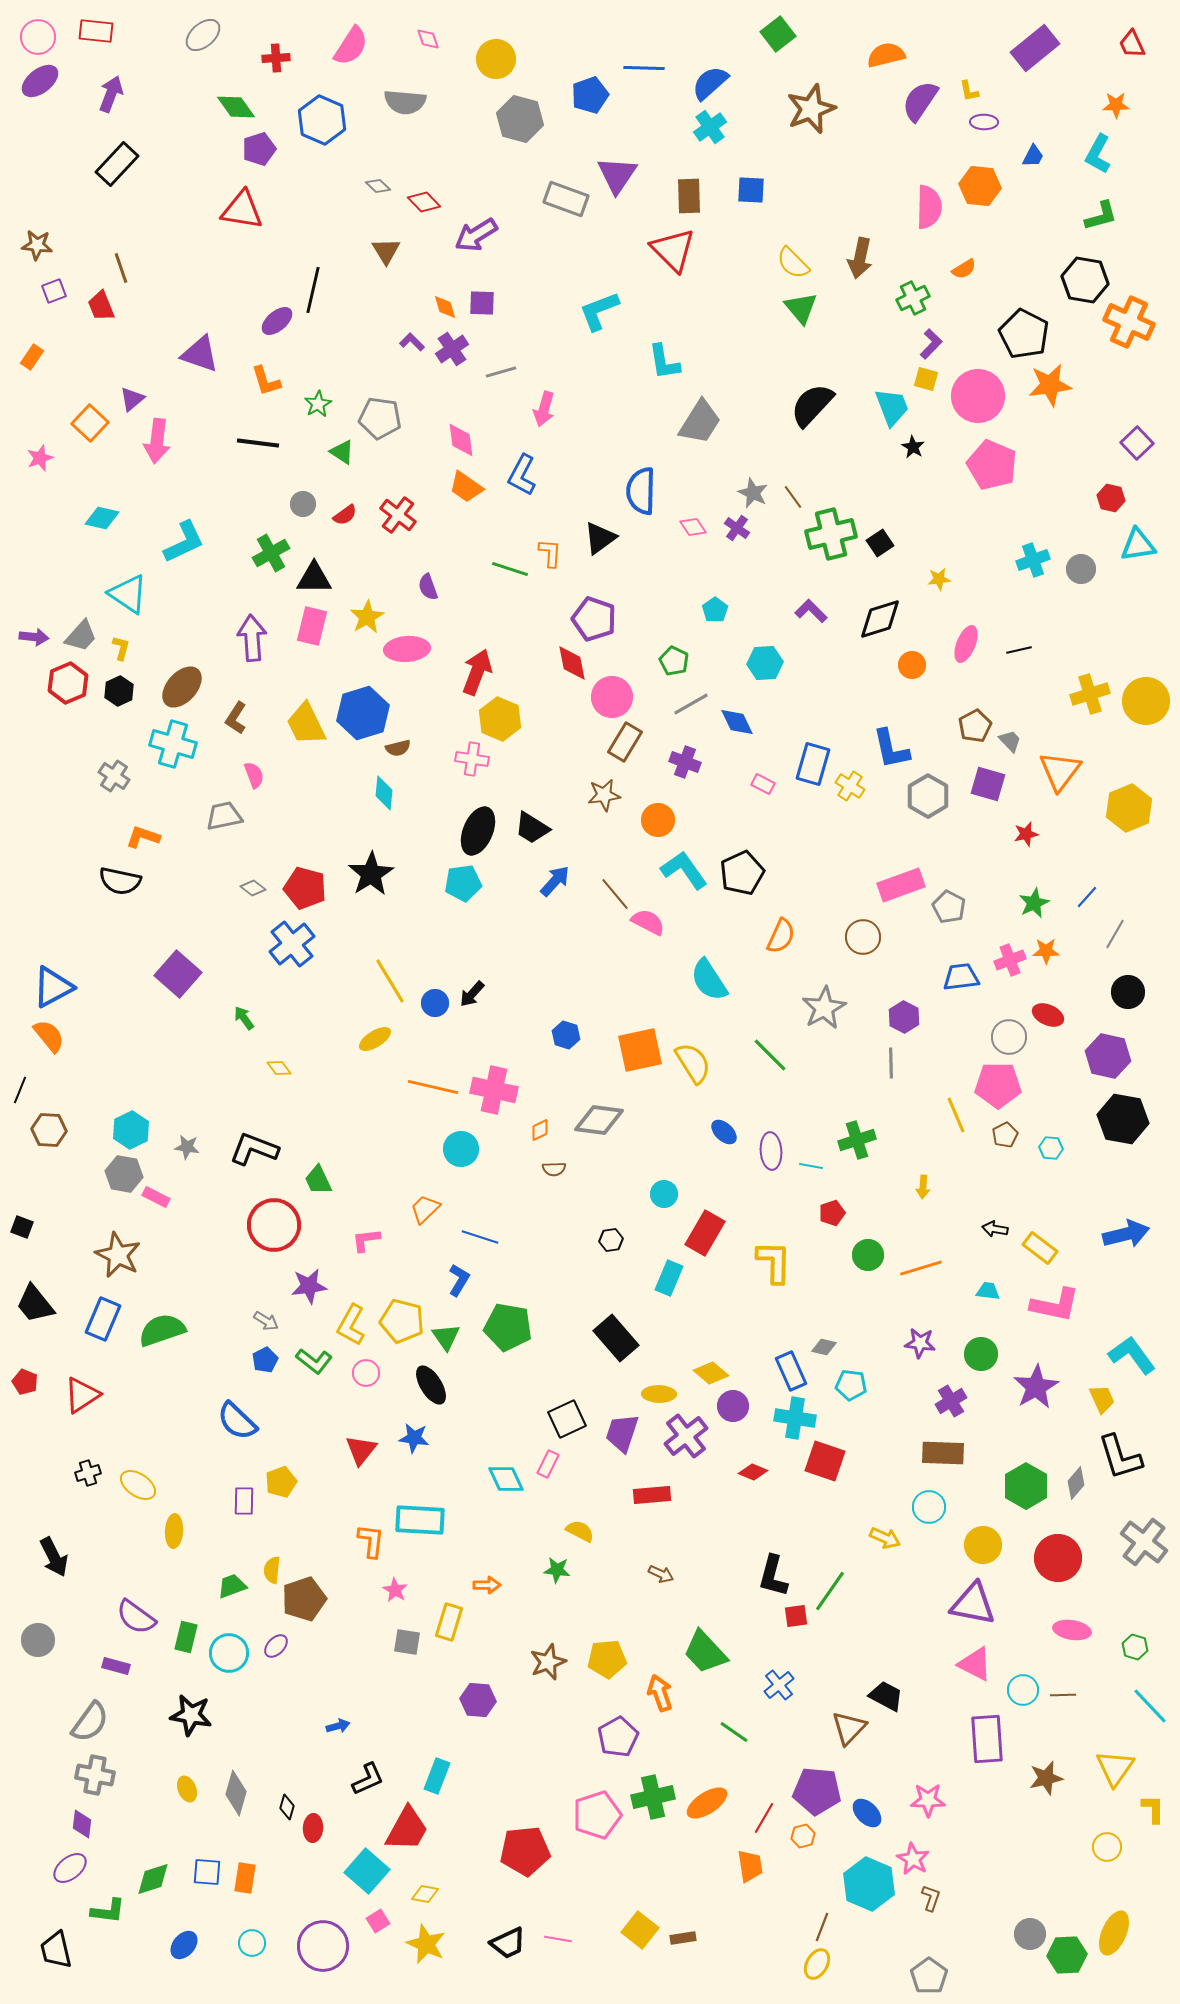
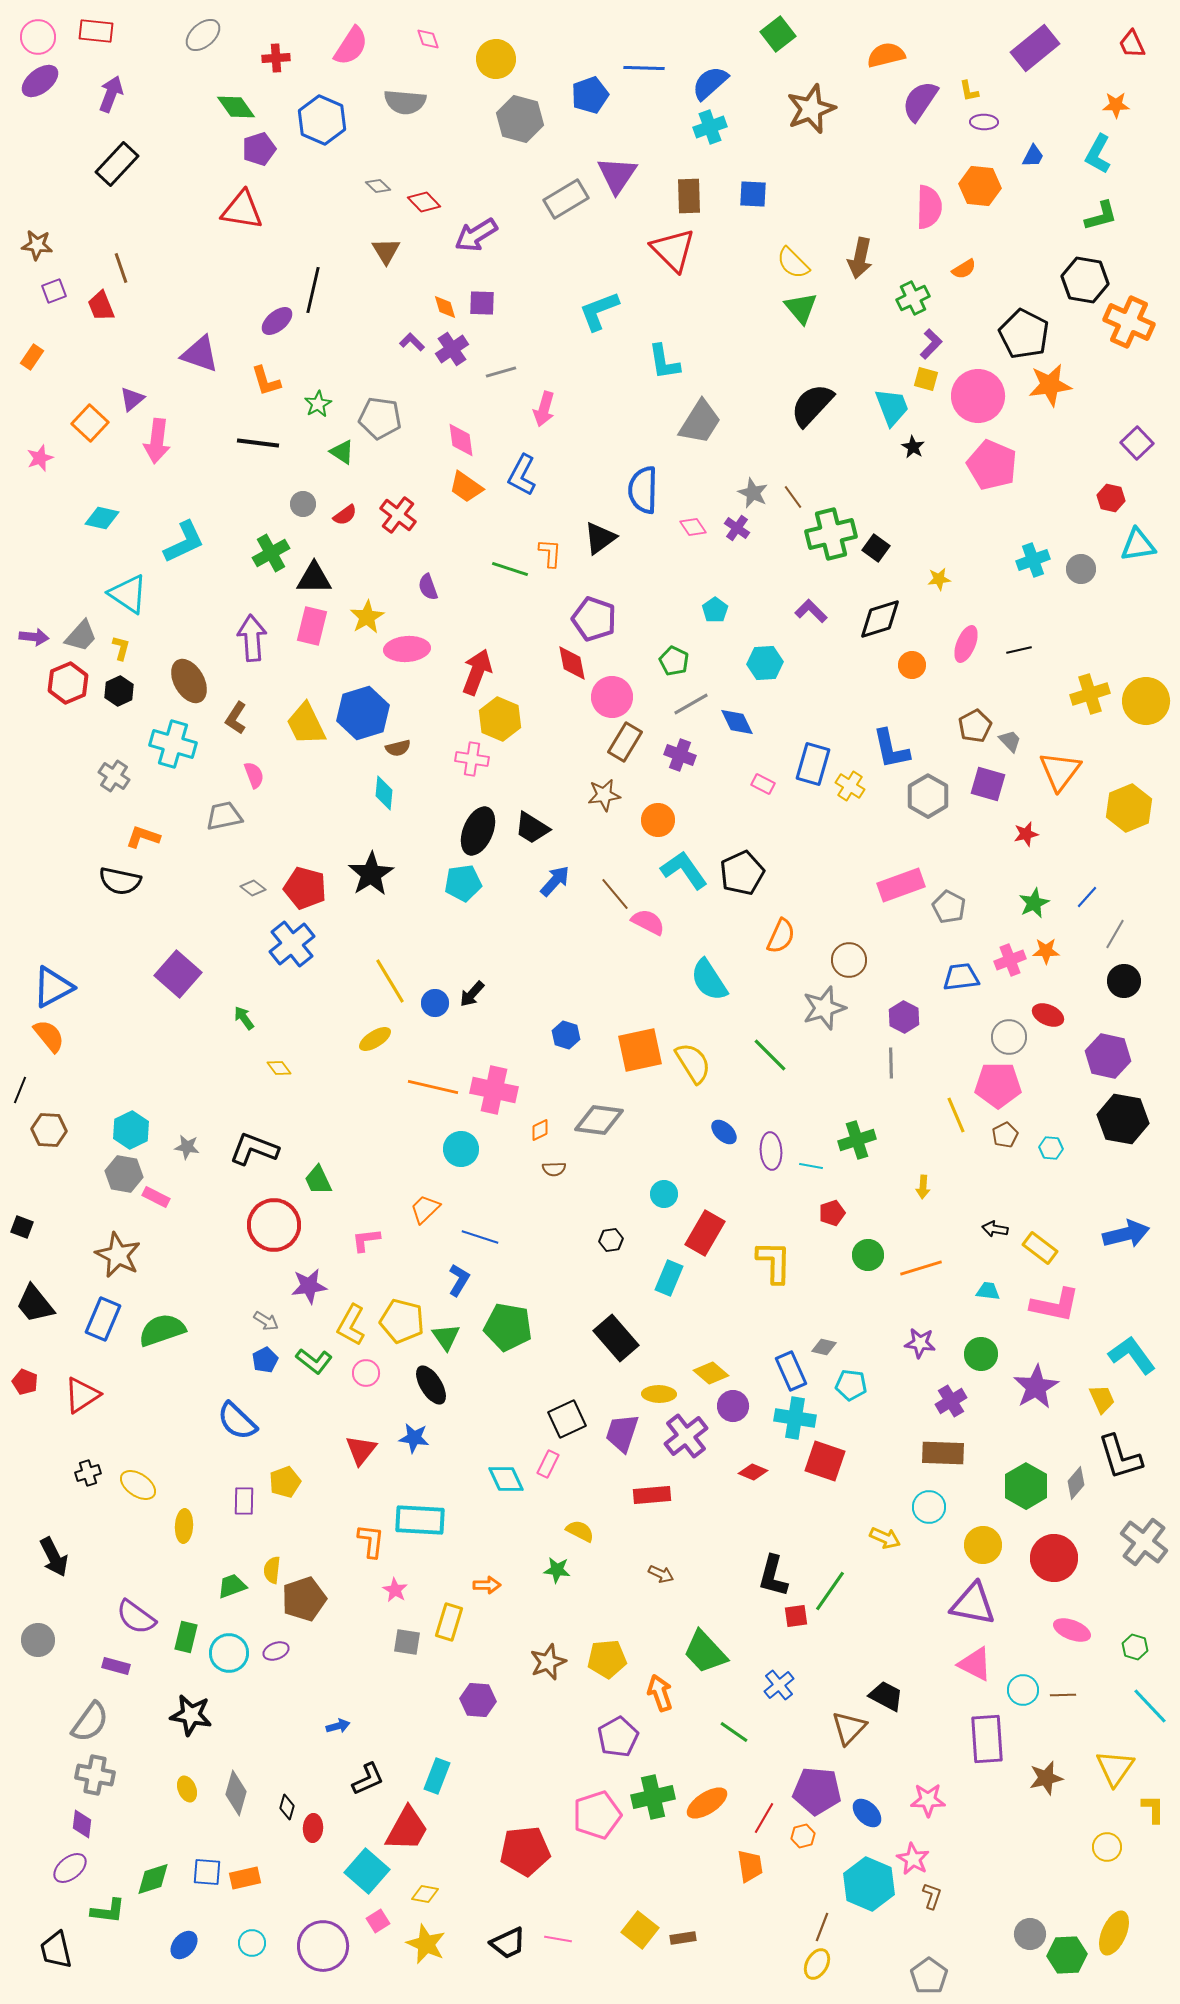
cyan cross at (710, 127): rotated 16 degrees clockwise
blue square at (751, 190): moved 2 px right, 4 px down
gray rectangle at (566, 199): rotated 51 degrees counterclockwise
blue semicircle at (641, 491): moved 2 px right, 1 px up
black square at (880, 543): moved 4 px left, 5 px down; rotated 20 degrees counterclockwise
brown ellipse at (182, 687): moved 7 px right, 6 px up; rotated 72 degrees counterclockwise
purple cross at (685, 762): moved 5 px left, 7 px up
brown circle at (863, 937): moved 14 px left, 23 px down
black circle at (1128, 992): moved 4 px left, 11 px up
gray star at (824, 1008): rotated 12 degrees clockwise
yellow pentagon at (281, 1482): moved 4 px right
yellow ellipse at (174, 1531): moved 10 px right, 5 px up
red circle at (1058, 1558): moved 4 px left
pink ellipse at (1072, 1630): rotated 12 degrees clockwise
purple ellipse at (276, 1646): moved 5 px down; rotated 25 degrees clockwise
orange rectangle at (245, 1878): rotated 68 degrees clockwise
brown L-shape at (931, 1898): moved 1 px right, 2 px up
